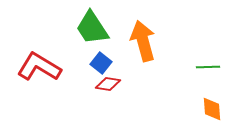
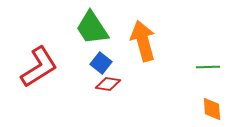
red L-shape: rotated 117 degrees clockwise
